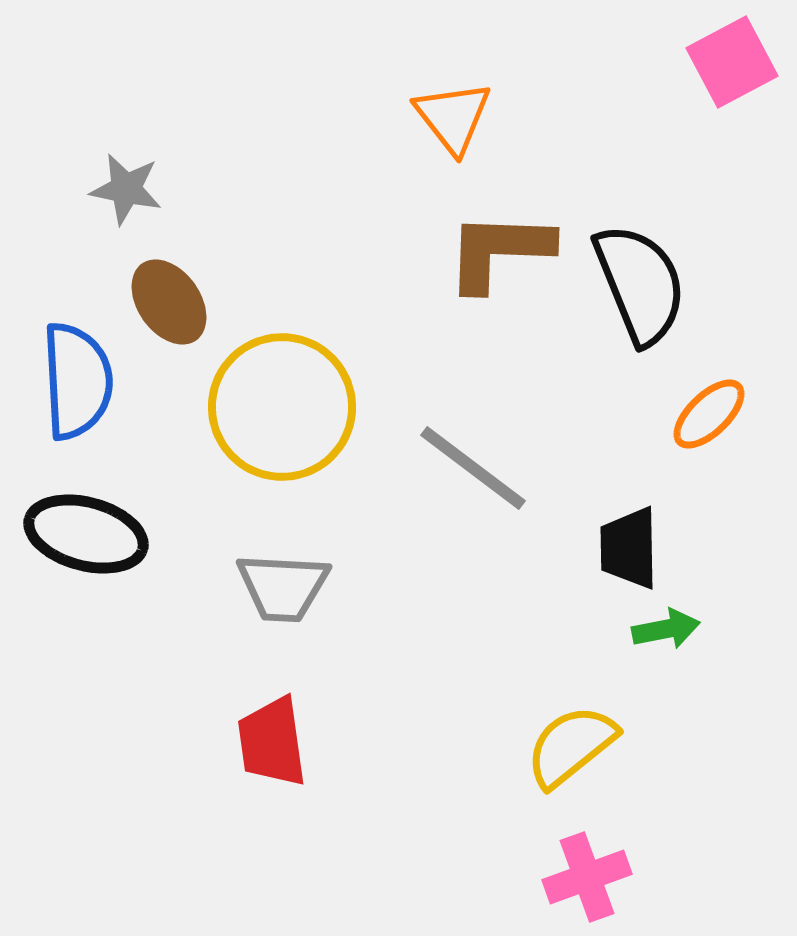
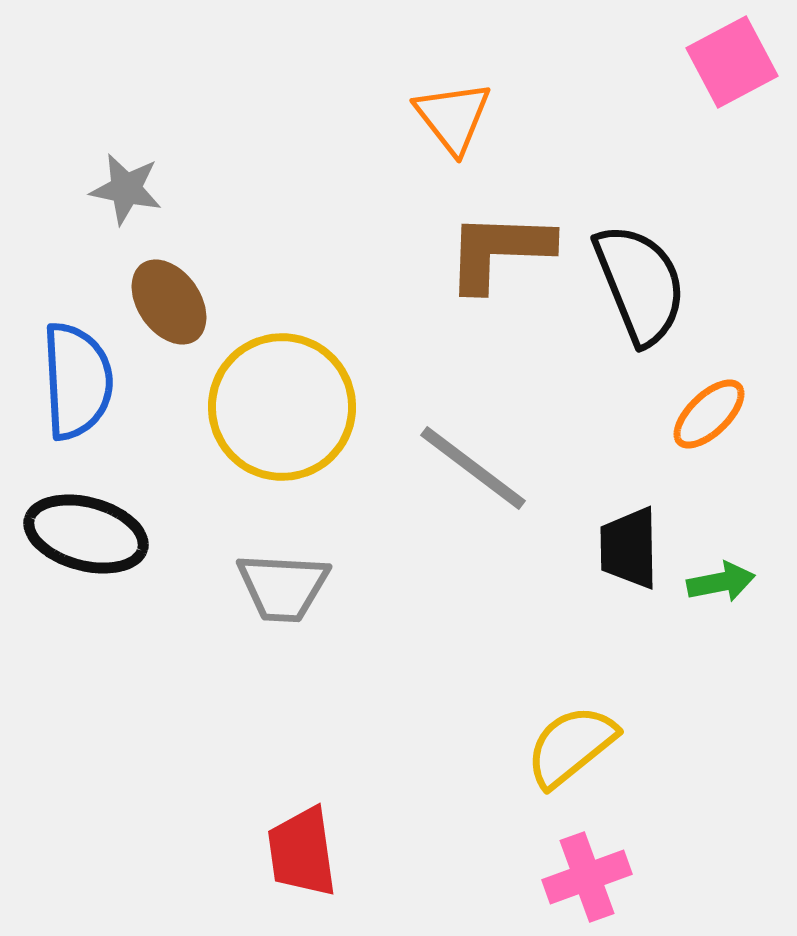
green arrow: moved 55 px right, 47 px up
red trapezoid: moved 30 px right, 110 px down
